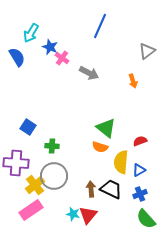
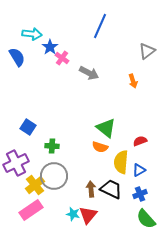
cyan arrow: moved 1 px right, 1 px down; rotated 114 degrees counterclockwise
blue star: rotated 14 degrees clockwise
purple cross: rotated 30 degrees counterclockwise
